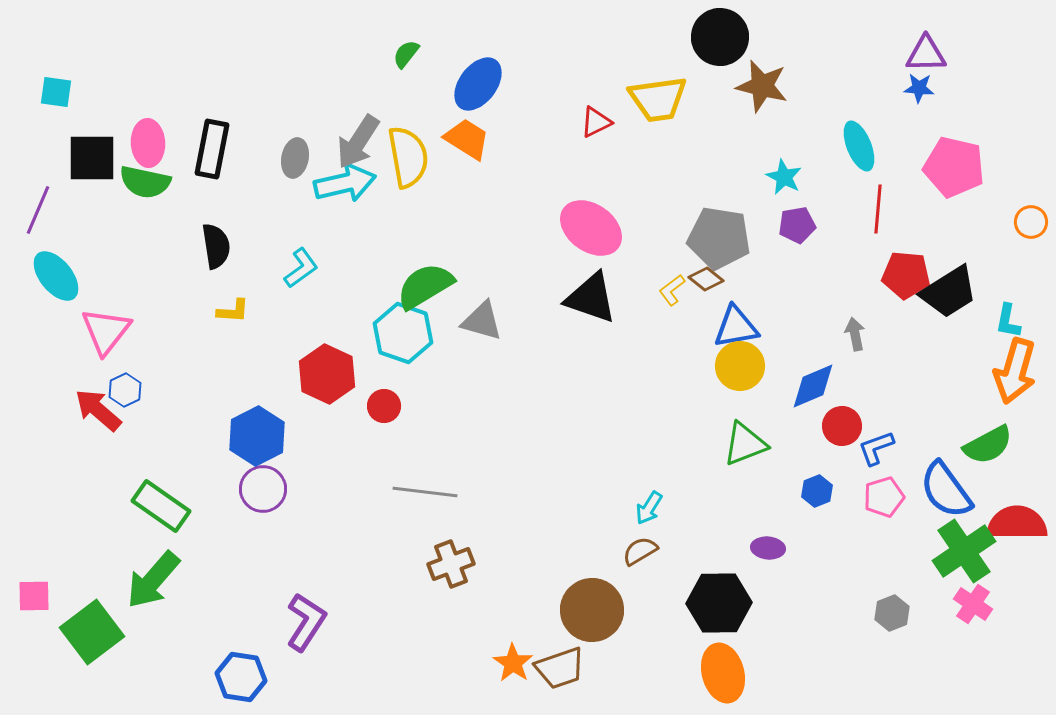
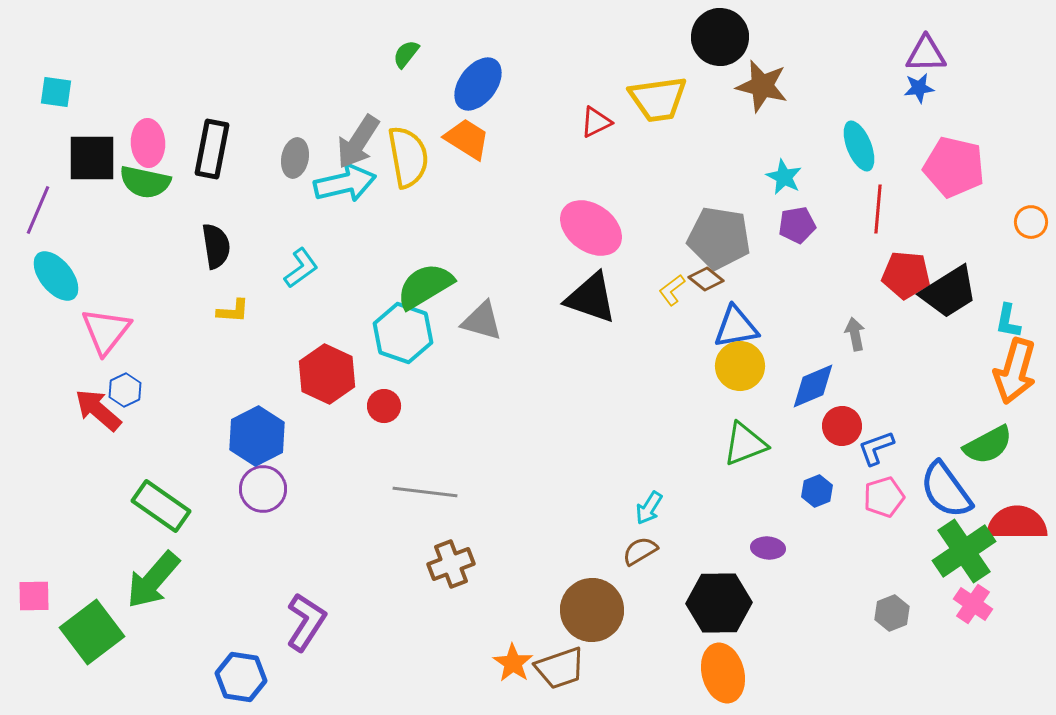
blue star at (919, 88): rotated 12 degrees counterclockwise
